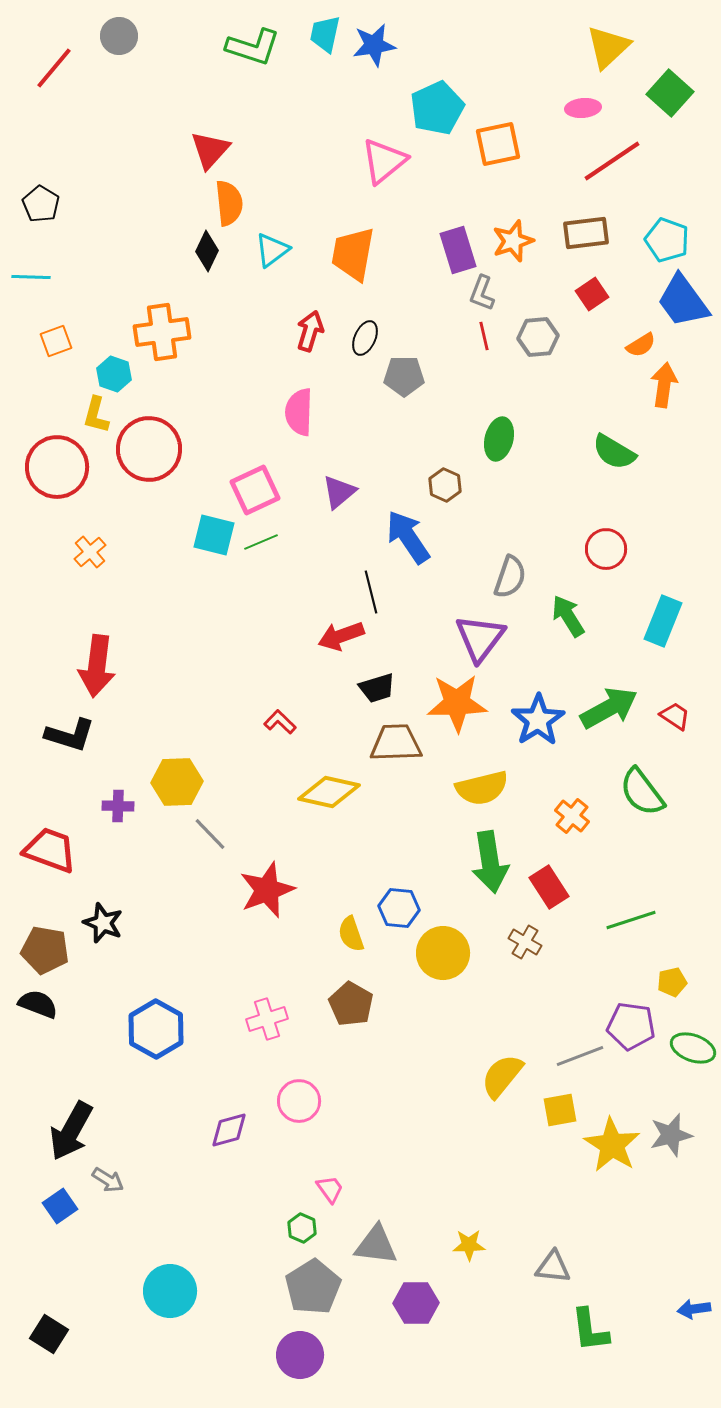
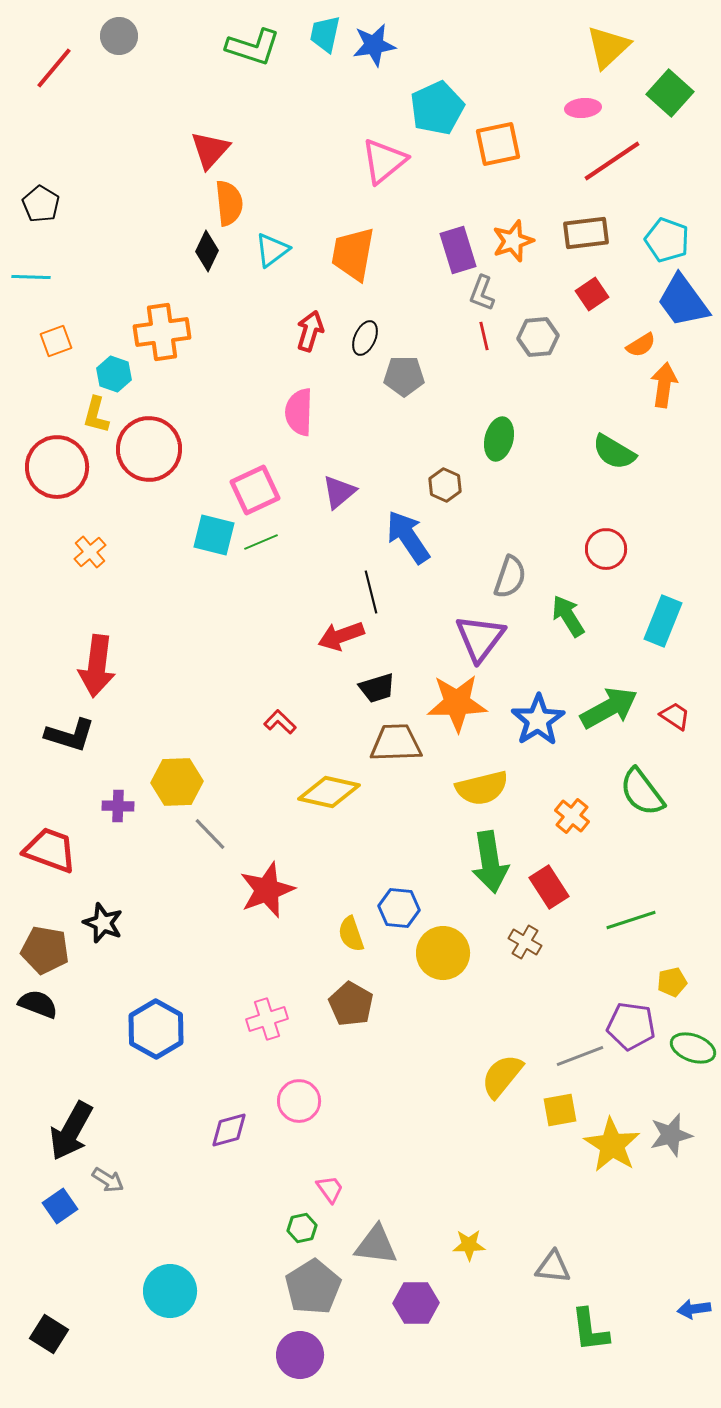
green hexagon at (302, 1228): rotated 24 degrees clockwise
